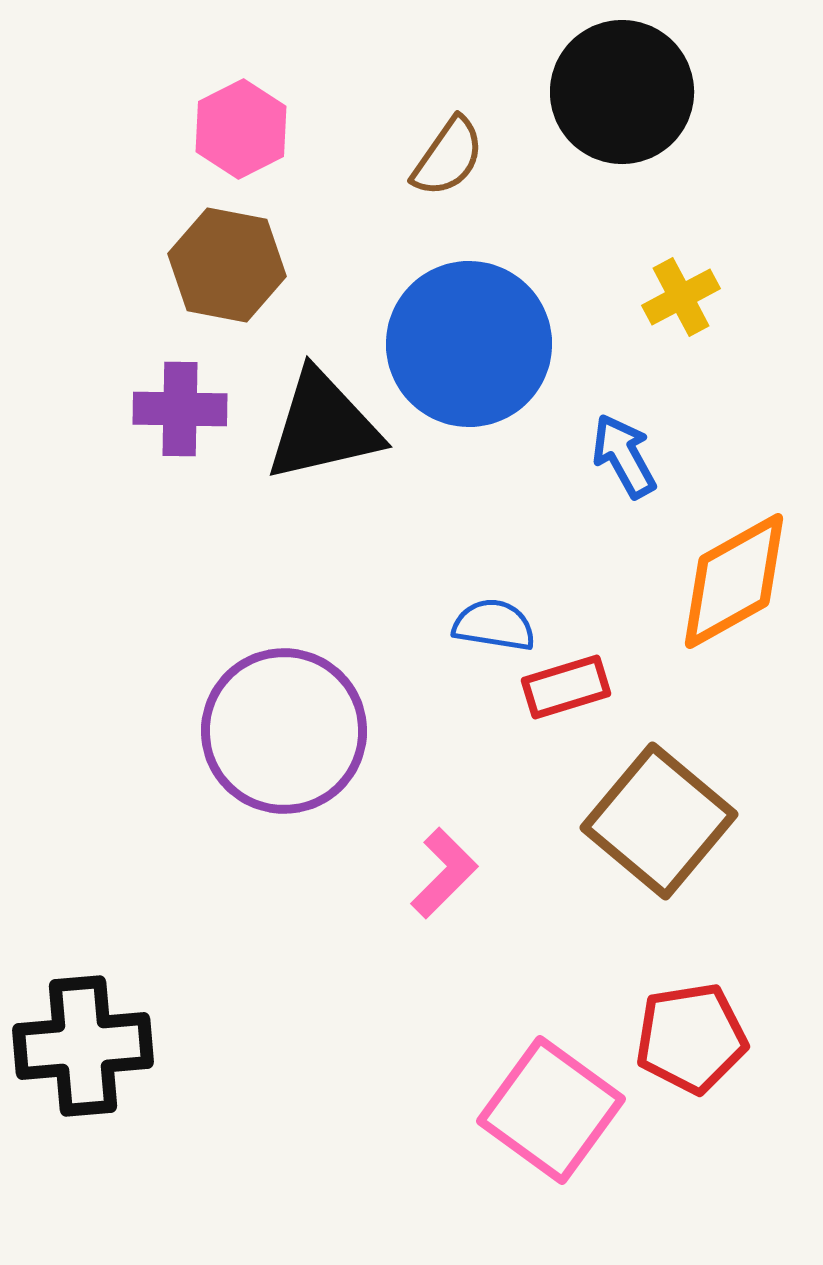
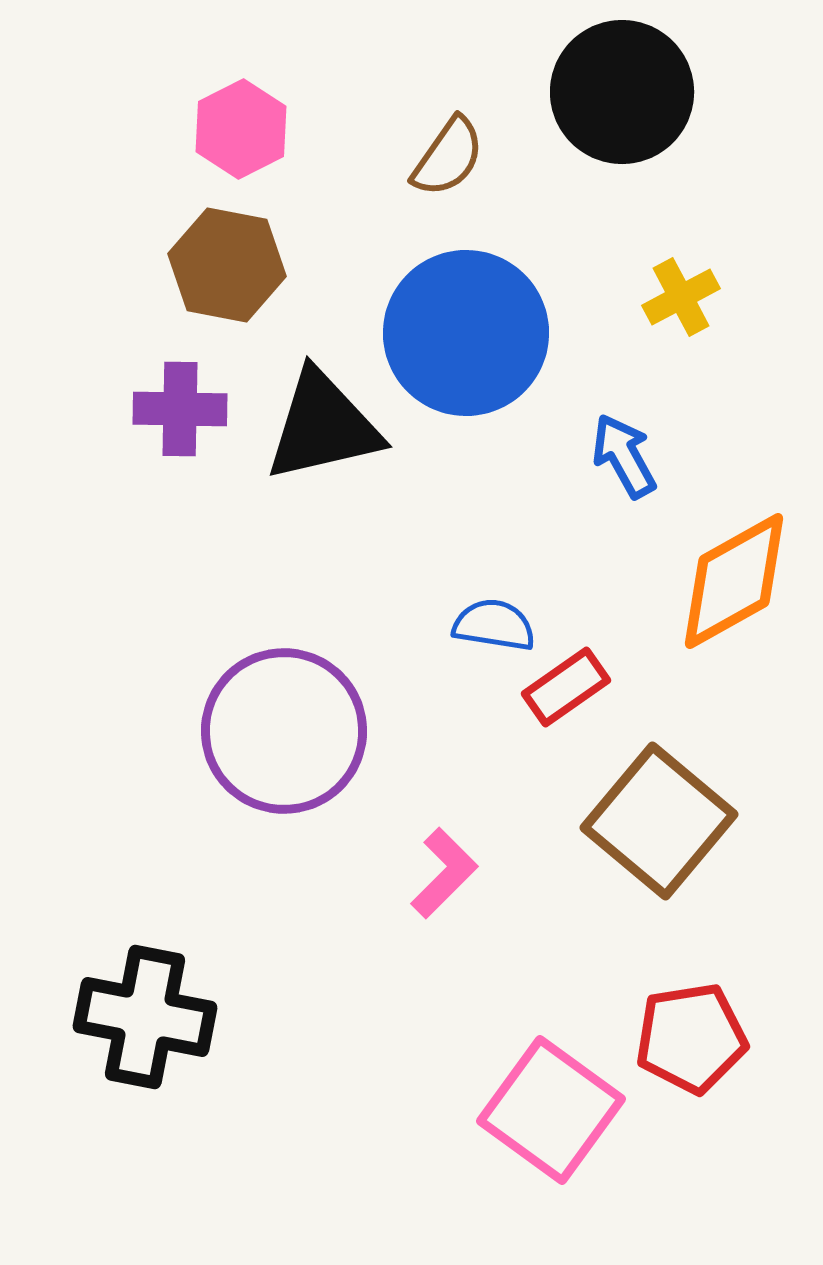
blue circle: moved 3 px left, 11 px up
red rectangle: rotated 18 degrees counterclockwise
black cross: moved 62 px right, 29 px up; rotated 16 degrees clockwise
